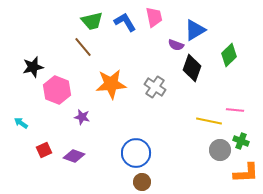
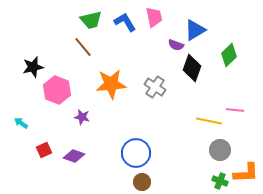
green trapezoid: moved 1 px left, 1 px up
green cross: moved 21 px left, 40 px down
